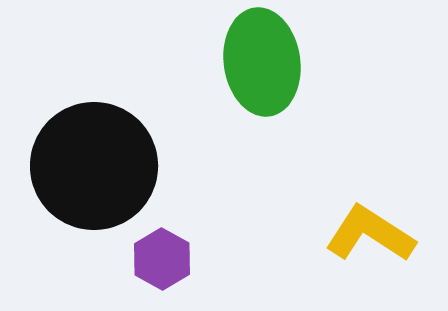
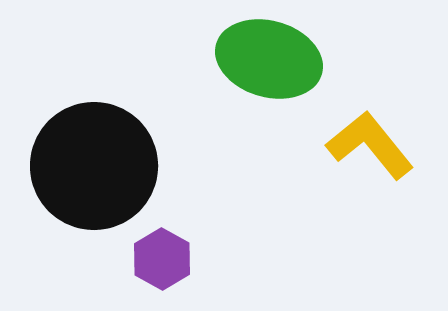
green ellipse: moved 7 px right, 3 px up; rotated 66 degrees counterclockwise
yellow L-shape: moved 89 px up; rotated 18 degrees clockwise
